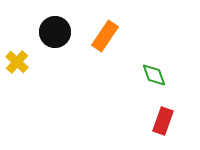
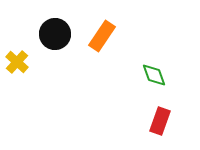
black circle: moved 2 px down
orange rectangle: moved 3 px left
red rectangle: moved 3 px left
